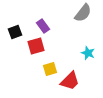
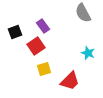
gray semicircle: rotated 114 degrees clockwise
red square: rotated 18 degrees counterclockwise
yellow square: moved 6 px left
